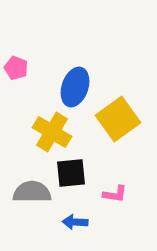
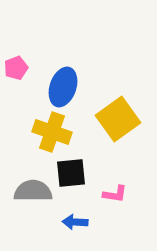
pink pentagon: rotated 30 degrees clockwise
blue ellipse: moved 12 px left
yellow cross: rotated 12 degrees counterclockwise
gray semicircle: moved 1 px right, 1 px up
